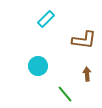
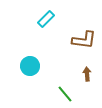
cyan circle: moved 8 px left
